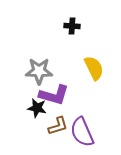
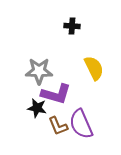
purple L-shape: moved 2 px right, 1 px up
brown L-shape: rotated 85 degrees clockwise
purple semicircle: moved 1 px left, 8 px up
